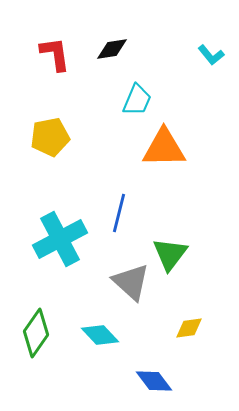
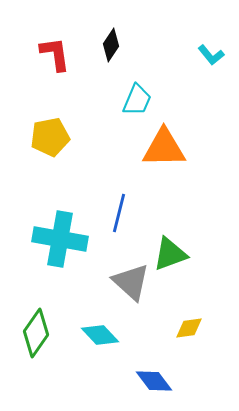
black diamond: moved 1 px left, 4 px up; rotated 48 degrees counterclockwise
cyan cross: rotated 38 degrees clockwise
green triangle: rotated 33 degrees clockwise
